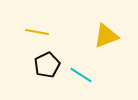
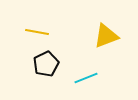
black pentagon: moved 1 px left, 1 px up
cyan line: moved 5 px right, 3 px down; rotated 55 degrees counterclockwise
